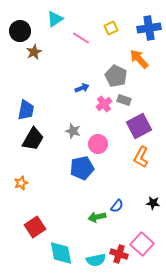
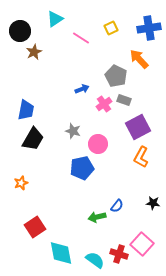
blue arrow: moved 1 px down
purple square: moved 1 px left, 1 px down
cyan semicircle: moved 1 px left; rotated 132 degrees counterclockwise
